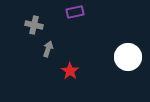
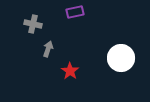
gray cross: moved 1 px left, 1 px up
white circle: moved 7 px left, 1 px down
